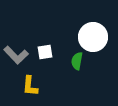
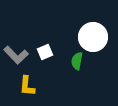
white square: rotated 14 degrees counterclockwise
yellow L-shape: moved 3 px left
